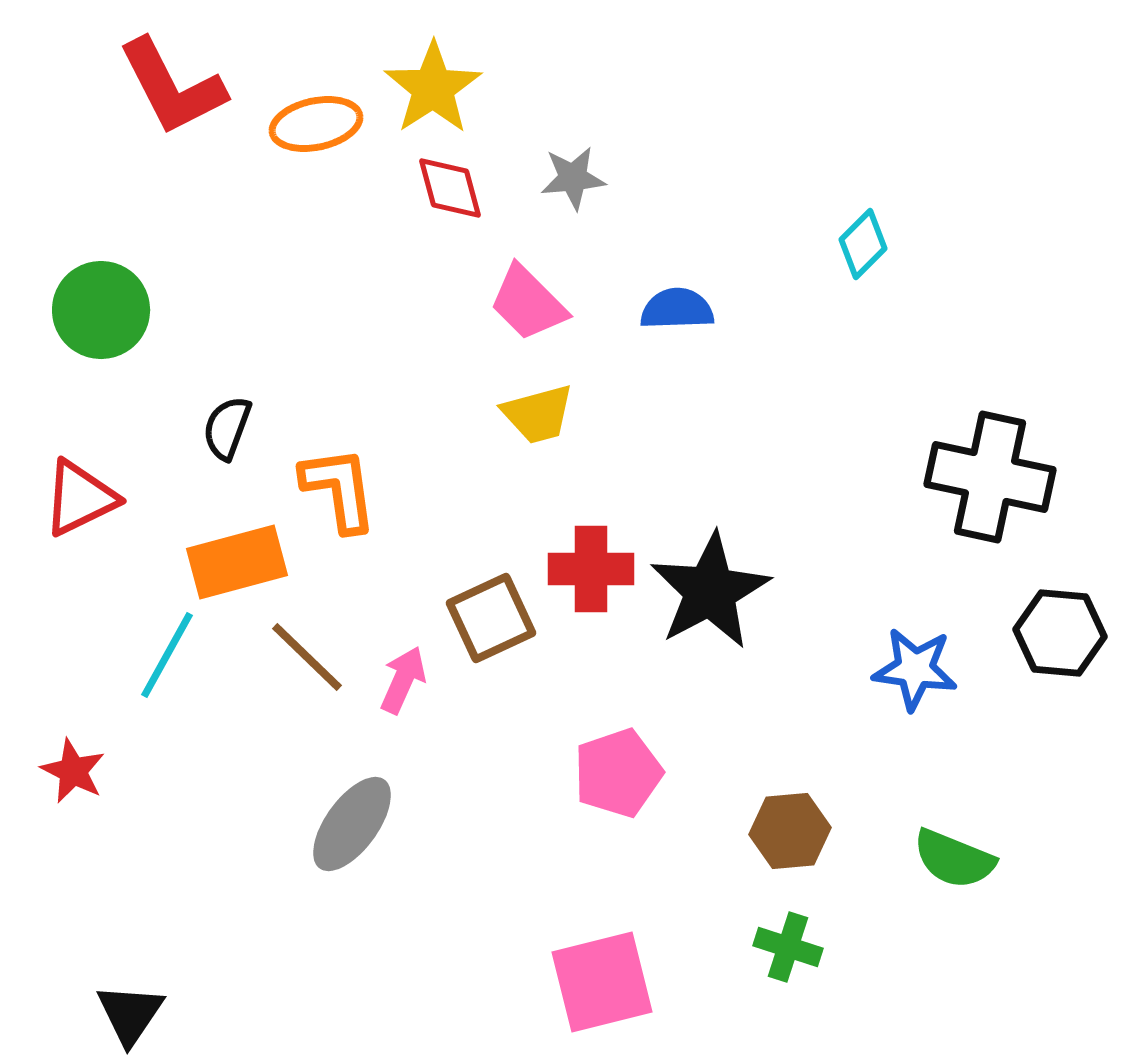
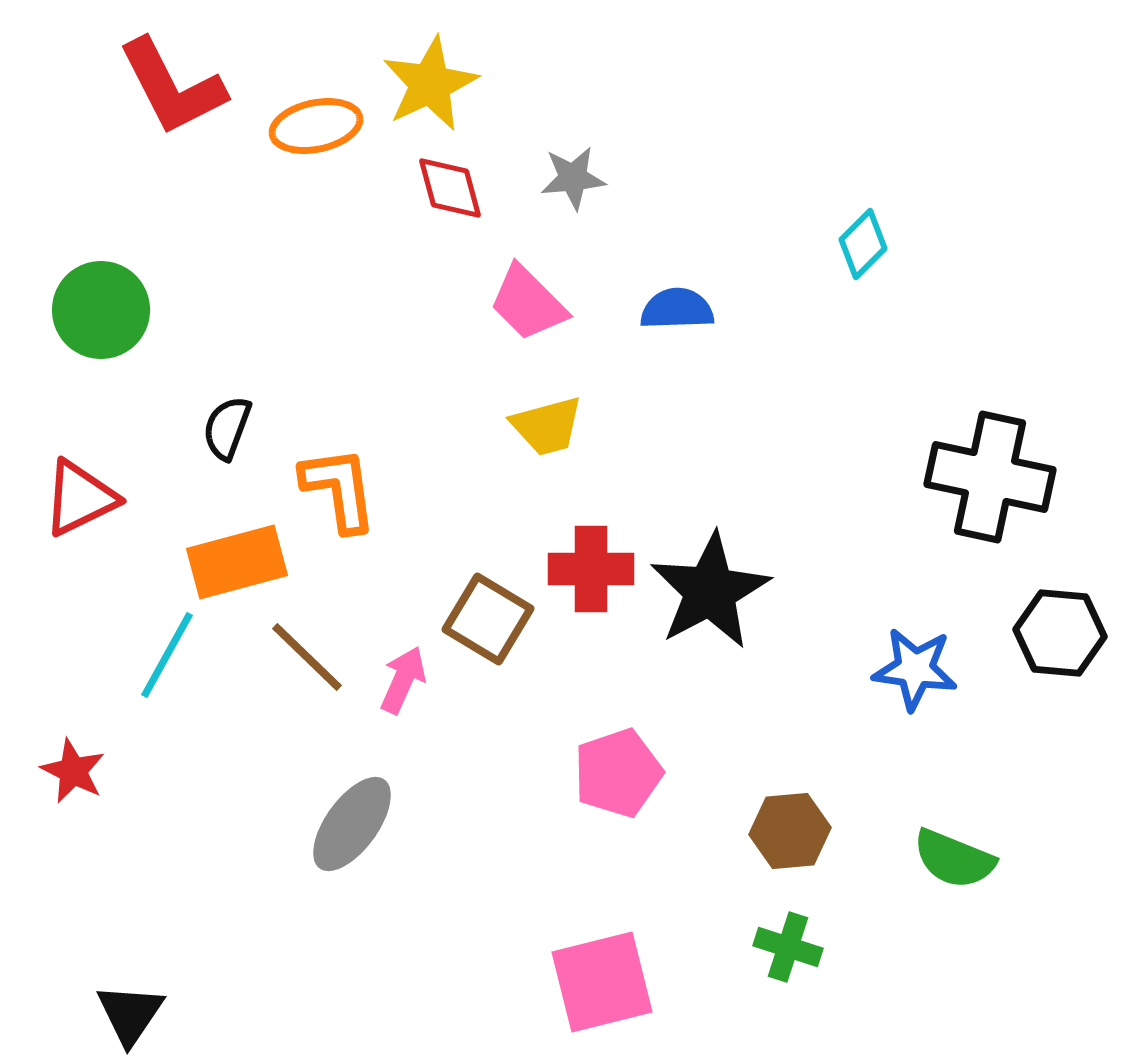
yellow star: moved 3 px left, 4 px up; rotated 8 degrees clockwise
orange ellipse: moved 2 px down
yellow trapezoid: moved 9 px right, 12 px down
brown square: moved 3 px left, 1 px down; rotated 34 degrees counterclockwise
